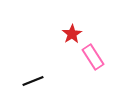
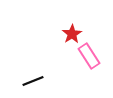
pink rectangle: moved 4 px left, 1 px up
